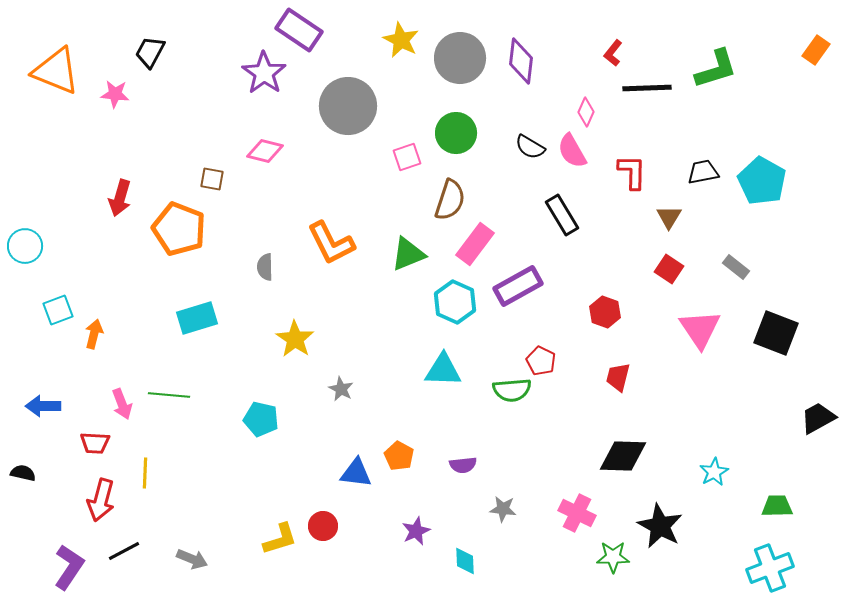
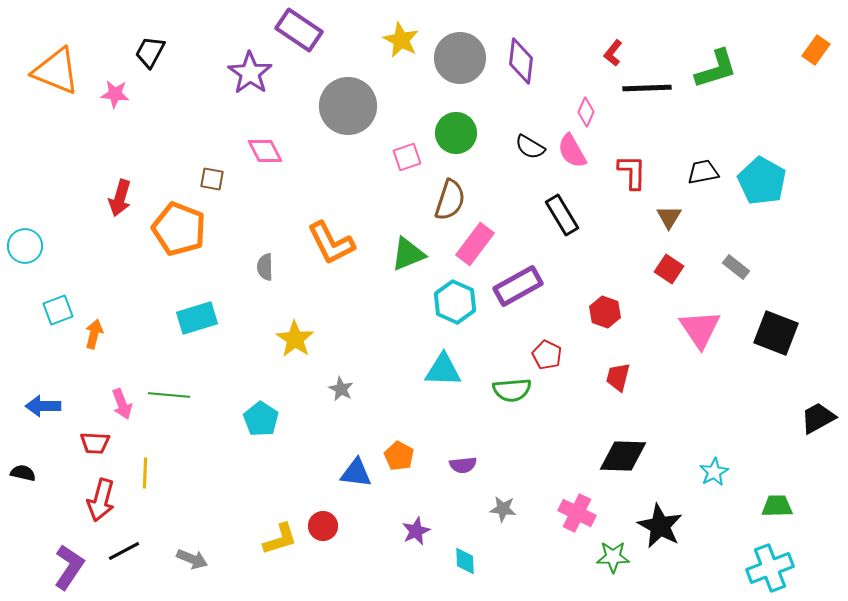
purple star at (264, 73): moved 14 px left
pink diamond at (265, 151): rotated 48 degrees clockwise
red pentagon at (541, 361): moved 6 px right, 6 px up
cyan pentagon at (261, 419): rotated 20 degrees clockwise
